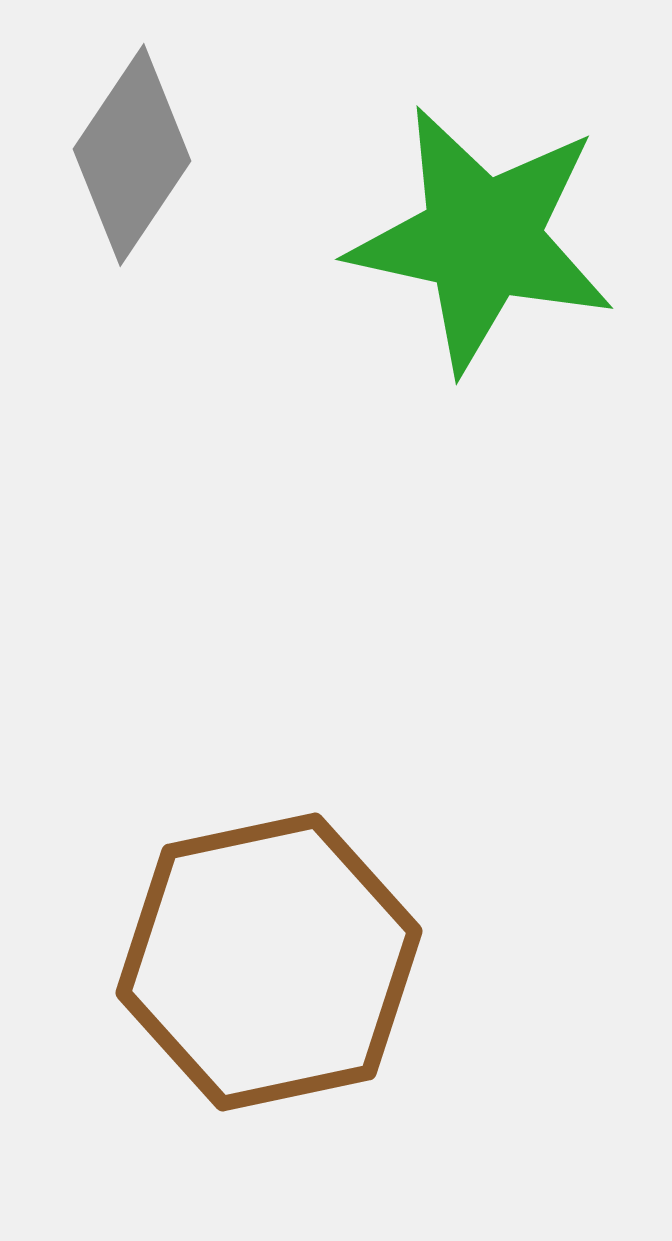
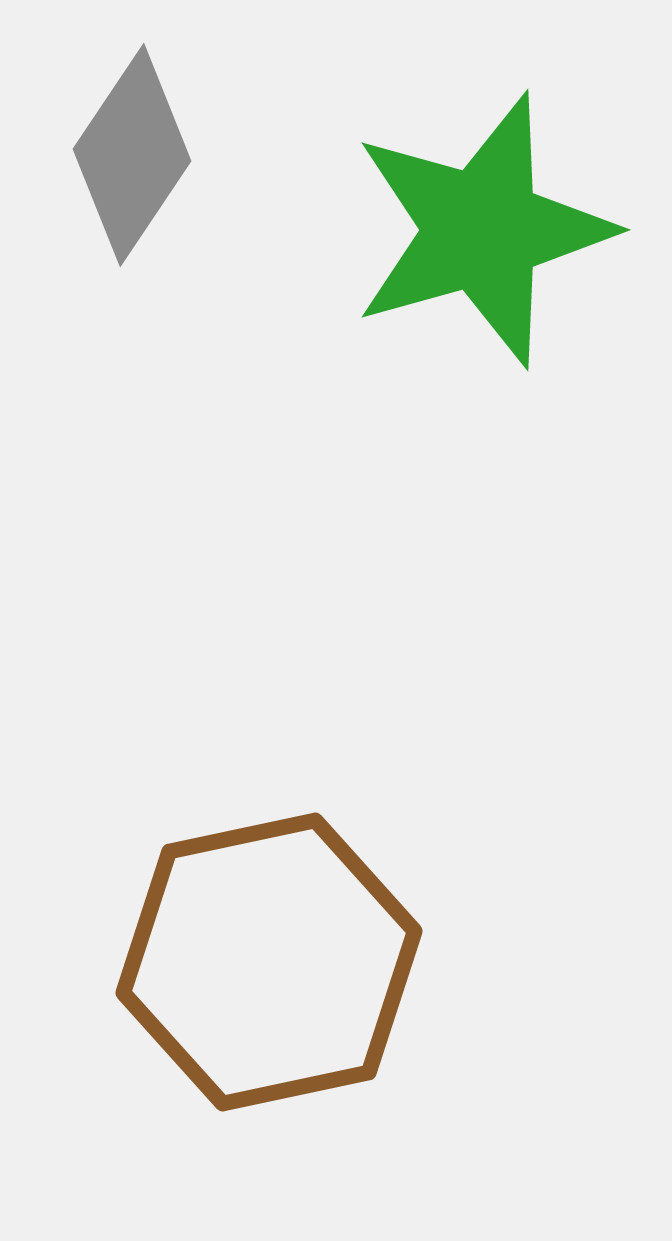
green star: moved 9 px up; rotated 28 degrees counterclockwise
